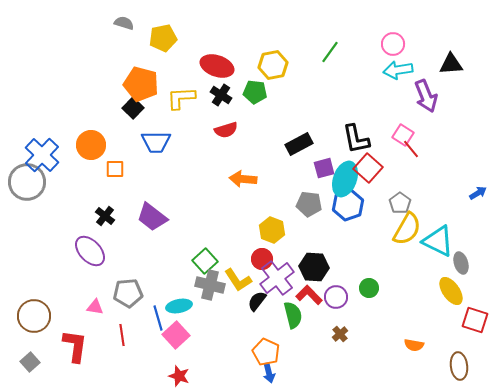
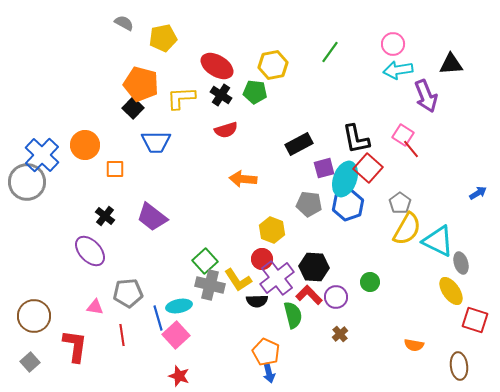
gray semicircle at (124, 23): rotated 12 degrees clockwise
red ellipse at (217, 66): rotated 12 degrees clockwise
orange circle at (91, 145): moved 6 px left
green circle at (369, 288): moved 1 px right, 6 px up
black semicircle at (257, 301): rotated 130 degrees counterclockwise
